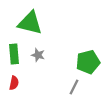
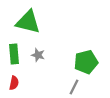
green triangle: moved 2 px left, 1 px up
green pentagon: moved 2 px left
